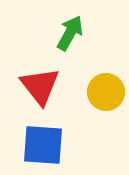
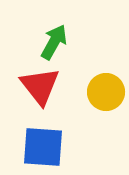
green arrow: moved 16 px left, 9 px down
blue square: moved 2 px down
